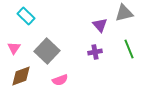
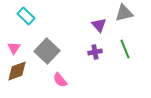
purple triangle: moved 1 px left
green line: moved 4 px left
brown diamond: moved 4 px left, 5 px up
pink semicircle: rotated 70 degrees clockwise
